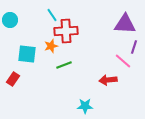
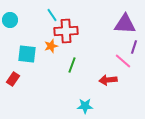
green line: moved 8 px right; rotated 49 degrees counterclockwise
